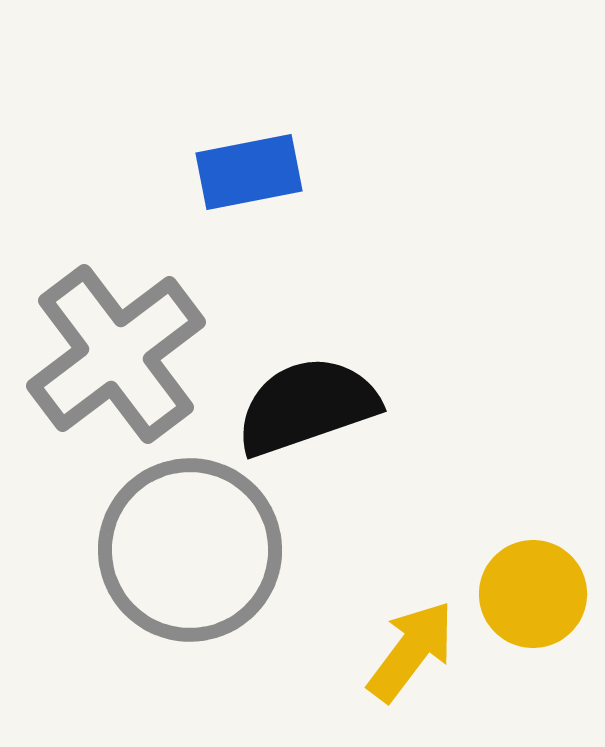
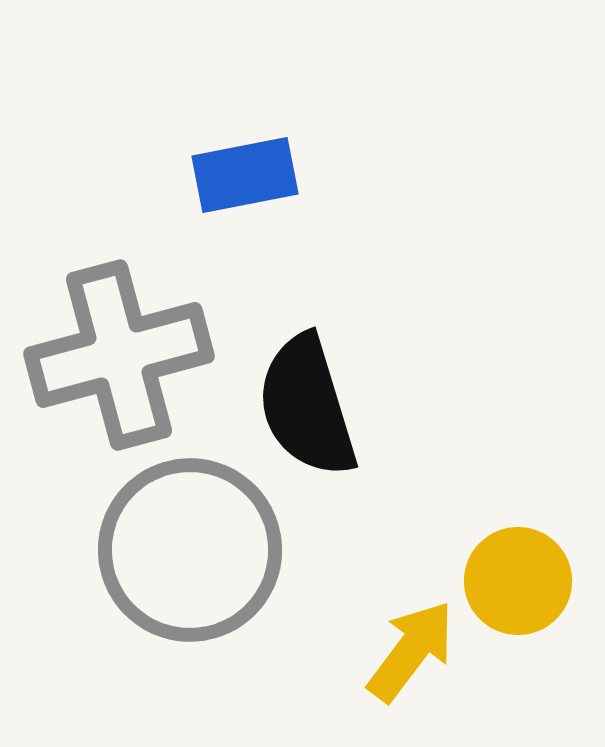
blue rectangle: moved 4 px left, 3 px down
gray cross: moved 3 px right, 1 px down; rotated 22 degrees clockwise
black semicircle: rotated 88 degrees counterclockwise
yellow circle: moved 15 px left, 13 px up
